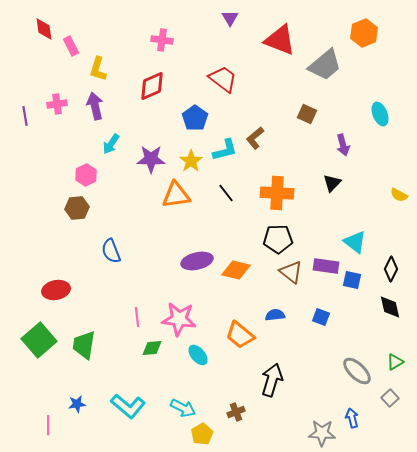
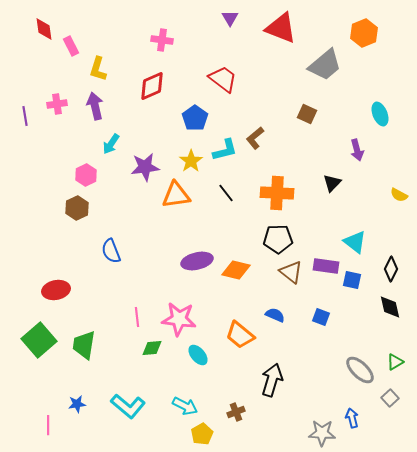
red triangle at (280, 40): moved 1 px right, 12 px up
purple arrow at (343, 145): moved 14 px right, 5 px down
purple star at (151, 159): moved 6 px left, 8 px down; rotated 8 degrees counterclockwise
brown hexagon at (77, 208): rotated 20 degrees counterclockwise
blue semicircle at (275, 315): rotated 30 degrees clockwise
gray ellipse at (357, 371): moved 3 px right, 1 px up
cyan arrow at (183, 408): moved 2 px right, 2 px up
